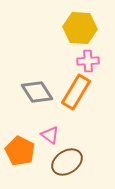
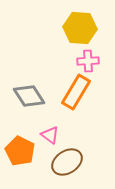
gray diamond: moved 8 px left, 4 px down
